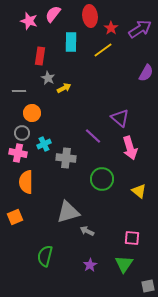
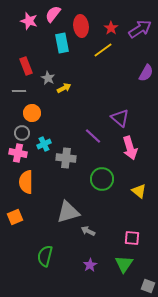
red ellipse: moved 9 px left, 10 px down
cyan rectangle: moved 9 px left, 1 px down; rotated 12 degrees counterclockwise
red rectangle: moved 14 px left, 10 px down; rotated 30 degrees counterclockwise
gray arrow: moved 1 px right
gray square: rotated 32 degrees clockwise
